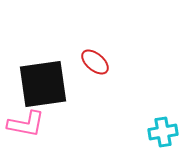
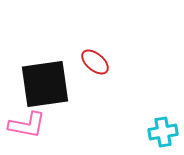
black square: moved 2 px right
pink L-shape: moved 1 px right, 1 px down
